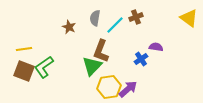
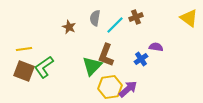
brown L-shape: moved 5 px right, 4 px down
yellow hexagon: moved 1 px right
